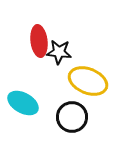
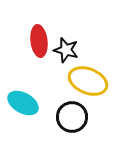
black star: moved 7 px right, 2 px up; rotated 10 degrees clockwise
